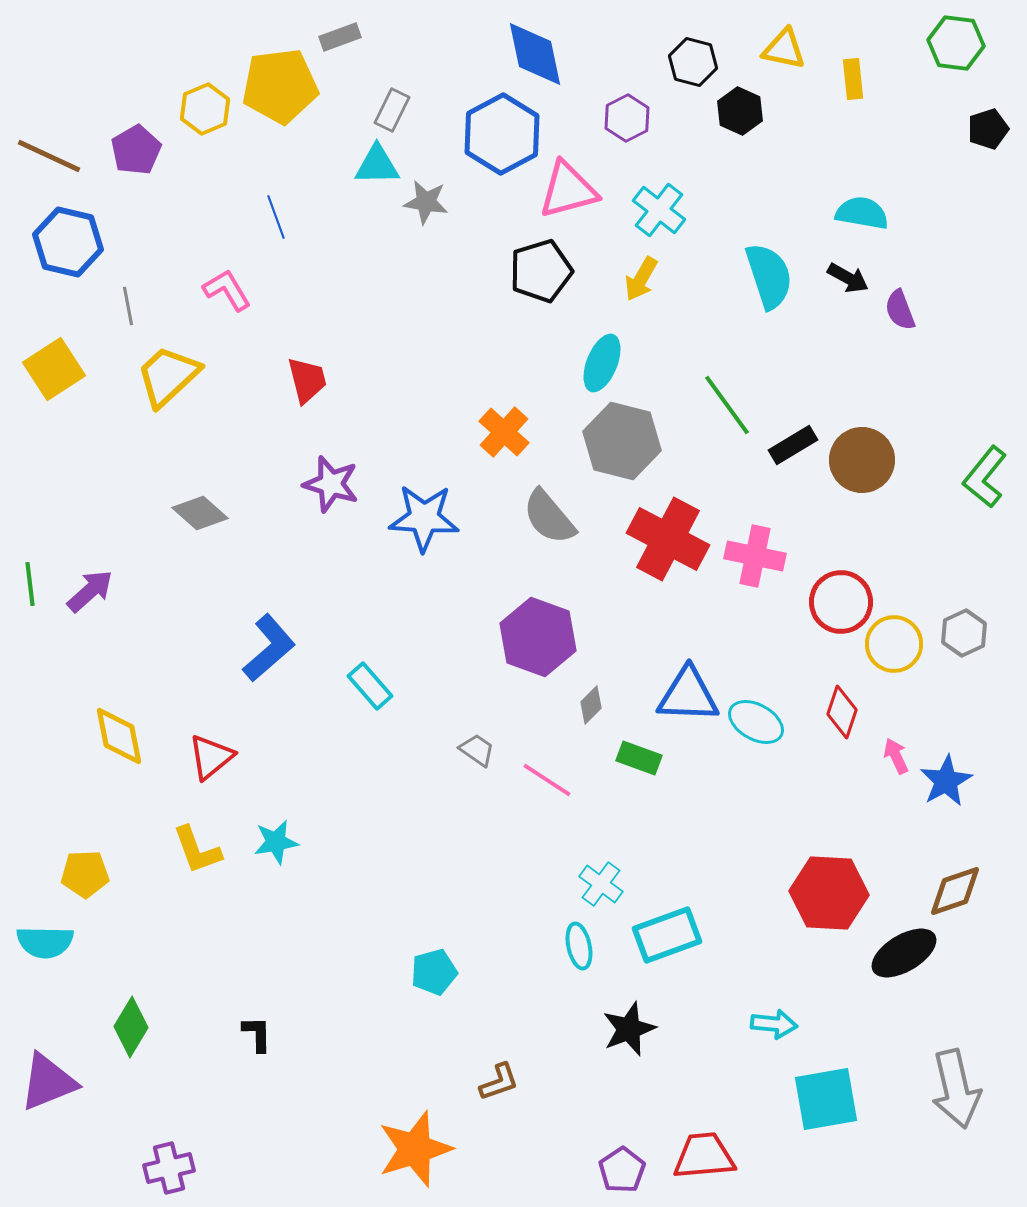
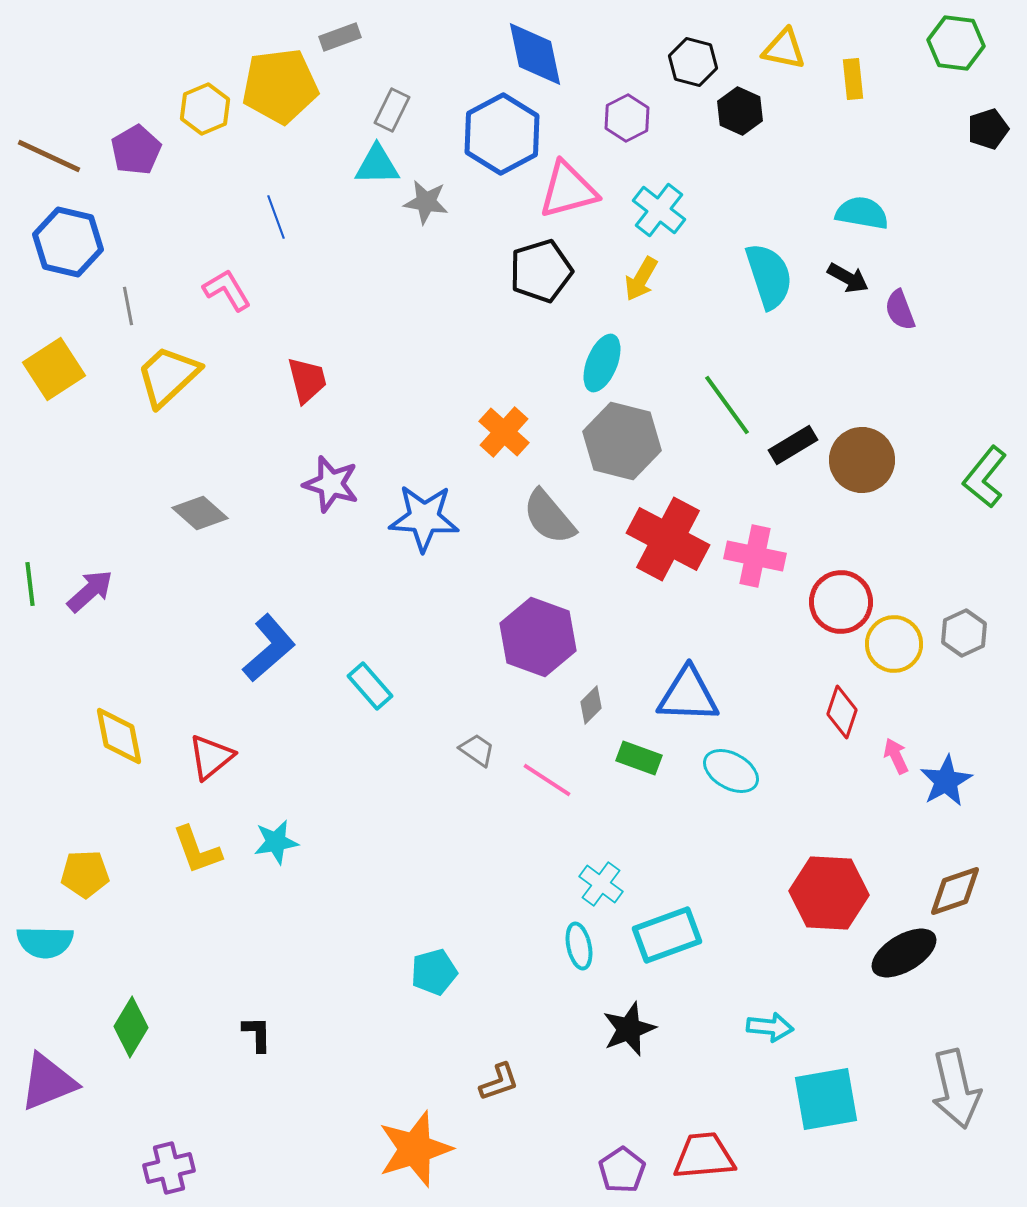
cyan ellipse at (756, 722): moved 25 px left, 49 px down
cyan arrow at (774, 1024): moved 4 px left, 3 px down
